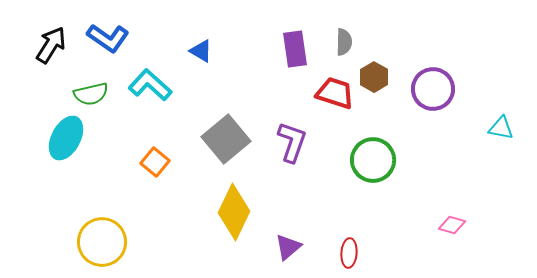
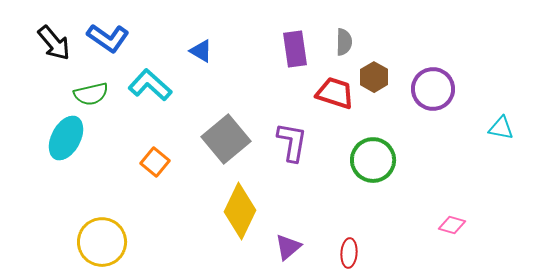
black arrow: moved 3 px right, 2 px up; rotated 108 degrees clockwise
purple L-shape: rotated 9 degrees counterclockwise
yellow diamond: moved 6 px right, 1 px up
